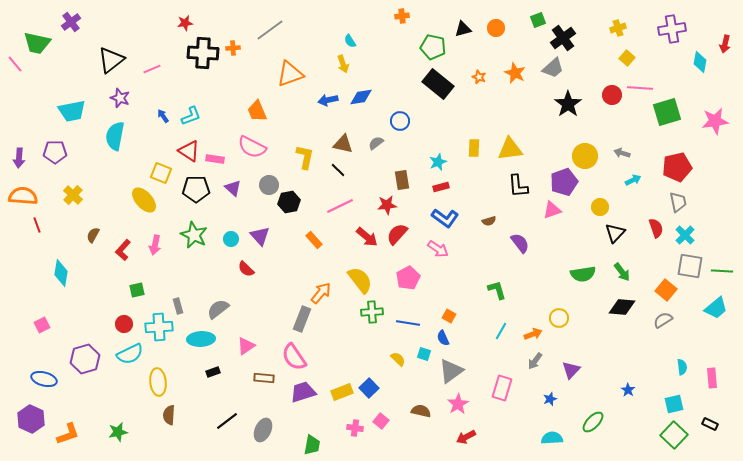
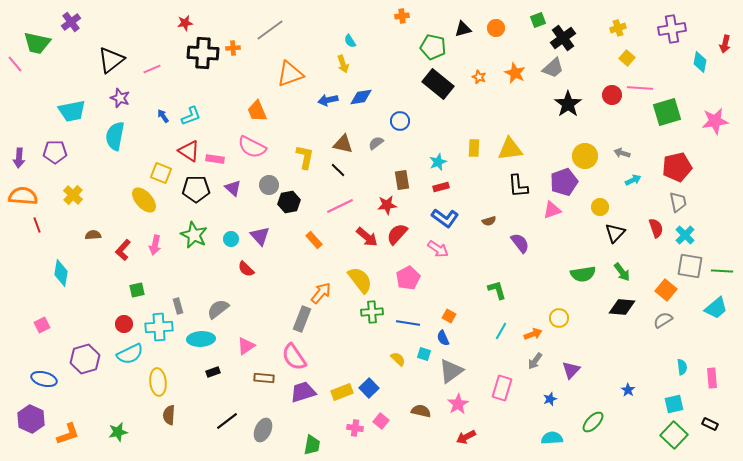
brown semicircle at (93, 235): rotated 56 degrees clockwise
